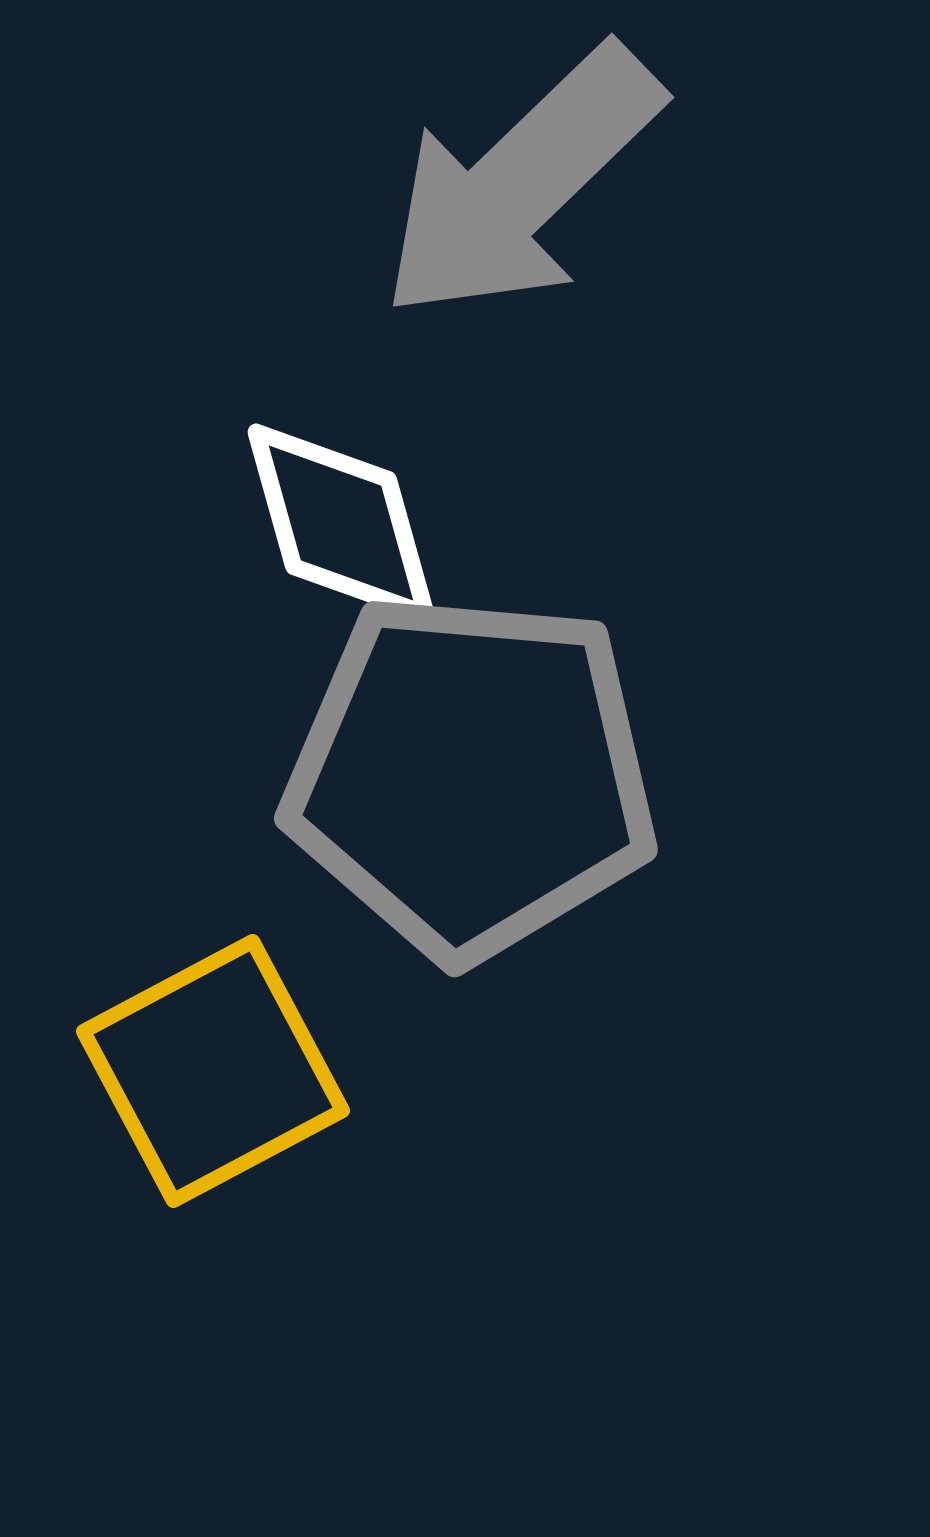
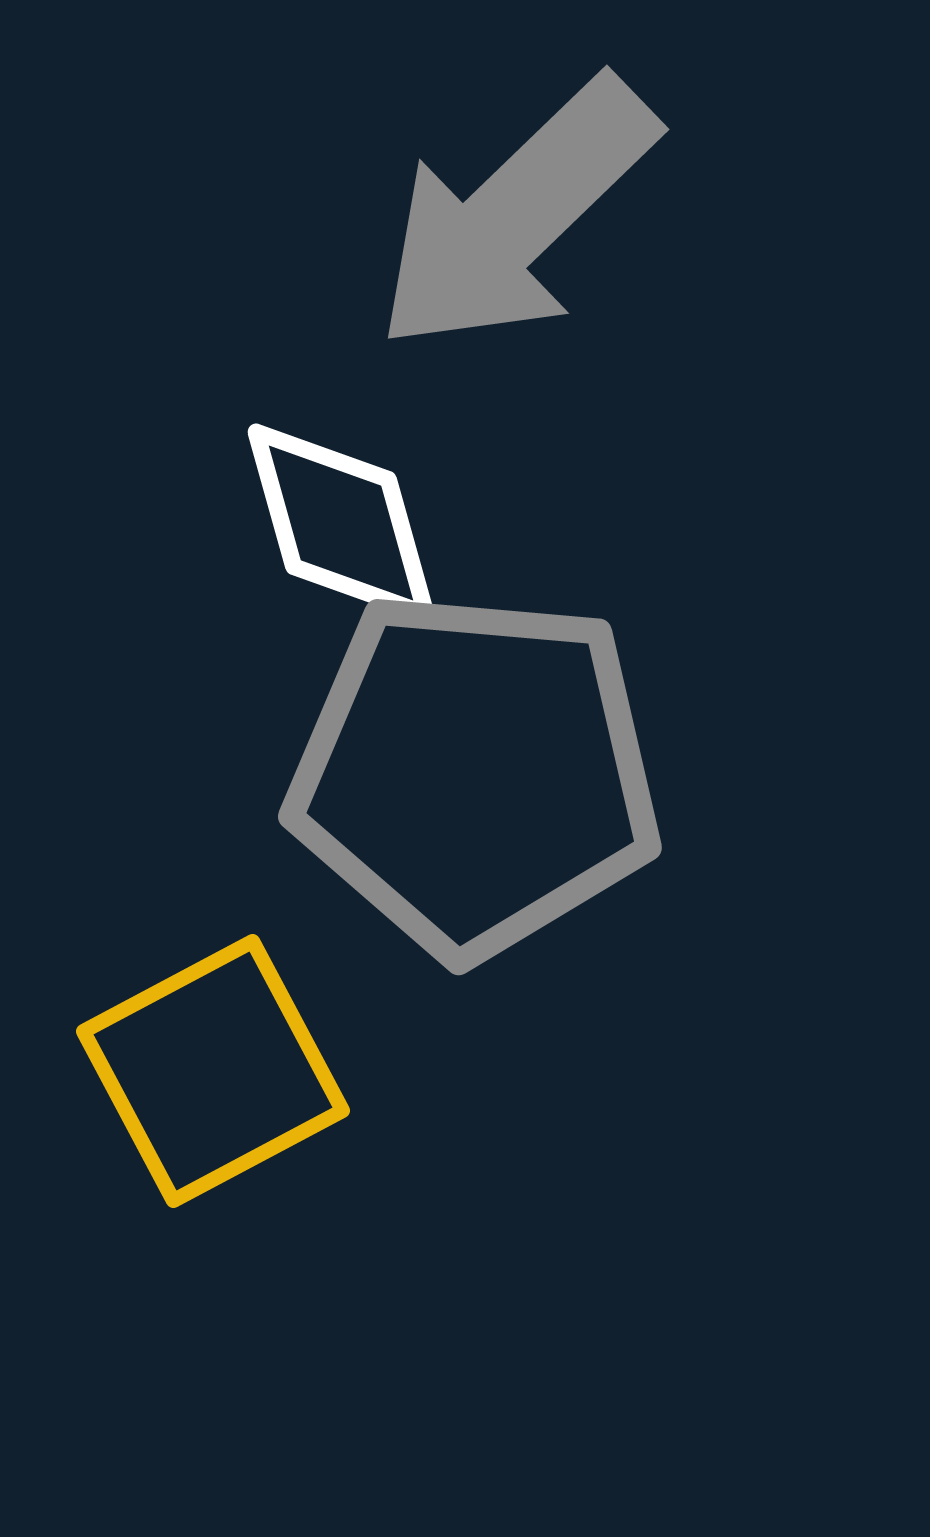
gray arrow: moved 5 px left, 32 px down
gray pentagon: moved 4 px right, 2 px up
